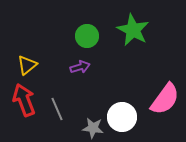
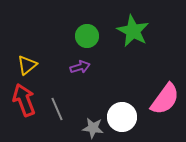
green star: moved 1 px down
